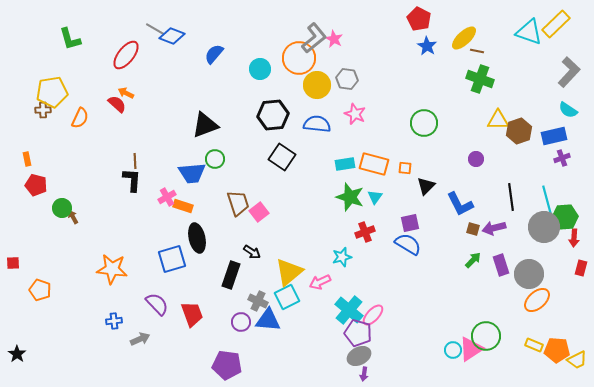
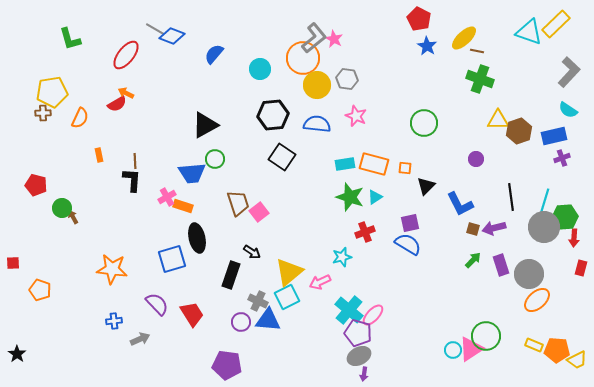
orange circle at (299, 58): moved 4 px right
red semicircle at (117, 104): rotated 108 degrees clockwise
brown cross at (43, 110): moved 3 px down
pink star at (355, 114): moved 1 px right, 2 px down
black triangle at (205, 125): rotated 8 degrees counterclockwise
orange rectangle at (27, 159): moved 72 px right, 4 px up
cyan triangle at (375, 197): rotated 21 degrees clockwise
cyan line at (547, 200): moved 3 px left, 3 px down; rotated 32 degrees clockwise
red trapezoid at (192, 314): rotated 12 degrees counterclockwise
